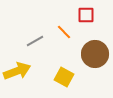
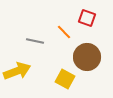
red square: moved 1 px right, 3 px down; rotated 18 degrees clockwise
gray line: rotated 42 degrees clockwise
brown circle: moved 8 px left, 3 px down
yellow square: moved 1 px right, 2 px down
